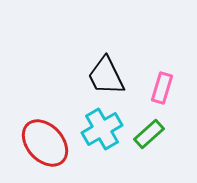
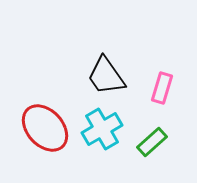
black trapezoid: rotated 9 degrees counterclockwise
green rectangle: moved 3 px right, 8 px down
red ellipse: moved 15 px up
